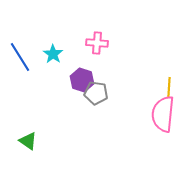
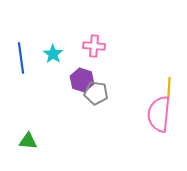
pink cross: moved 3 px left, 3 px down
blue line: moved 1 px right, 1 px down; rotated 24 degrees clockwise
pink semicircle: moved 4 px left
green triangle: rotated 30 degrees counterclockwise
